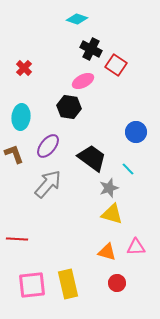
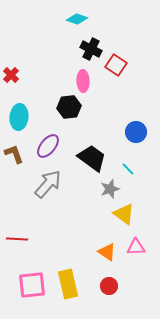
red cross: moved 13 px left, 7 px down
pink ellipse: rotated 65 degrees counterclockwise
black hexagon: rotated 15 degrees counterclockwise
cyan ellipse: moved 2 px left
gray star: moved 1 px right, 1 px down
yellow triangle: moved 12 px right; rotated 20 degrees clockwise
orange triangle: rotated 18 degrees clockwise
red circle: moved 8 px left, 3 px down
